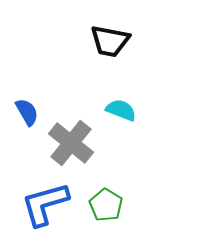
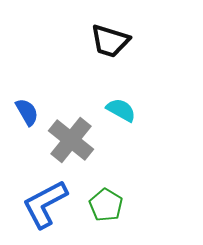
black trapezoid: rotated 6 degrees clockwise
cyan semicircle: rotated 8 degrees clockwise
gray cross: moved 3 px up
blue L-shape: rotated 12 degrees counterclockwise
